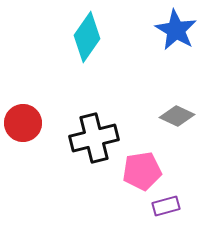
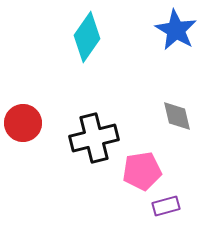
gray diamond: rotated 52 degrees clockwise
